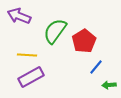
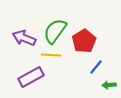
purple arrow: moved 5 px right, 22 px down
yellow line: moved 24 px right
